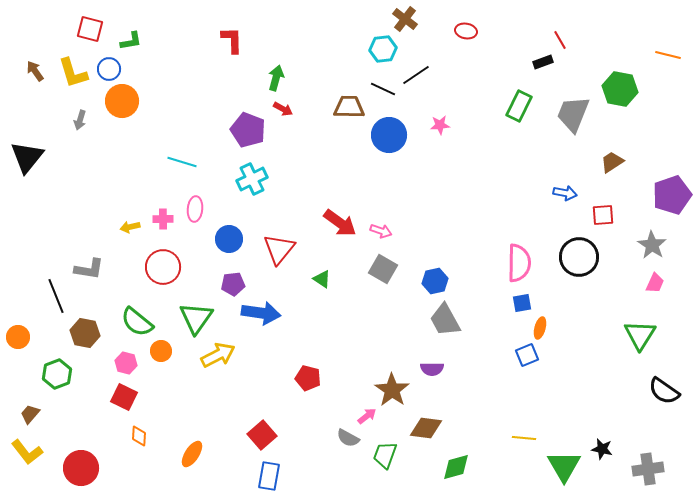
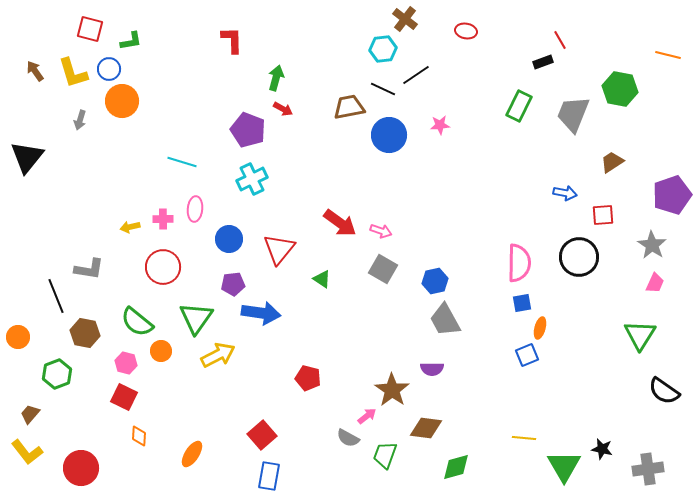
brown trapezoid at (349, 107): rotated 12 degrees counterclockwise
